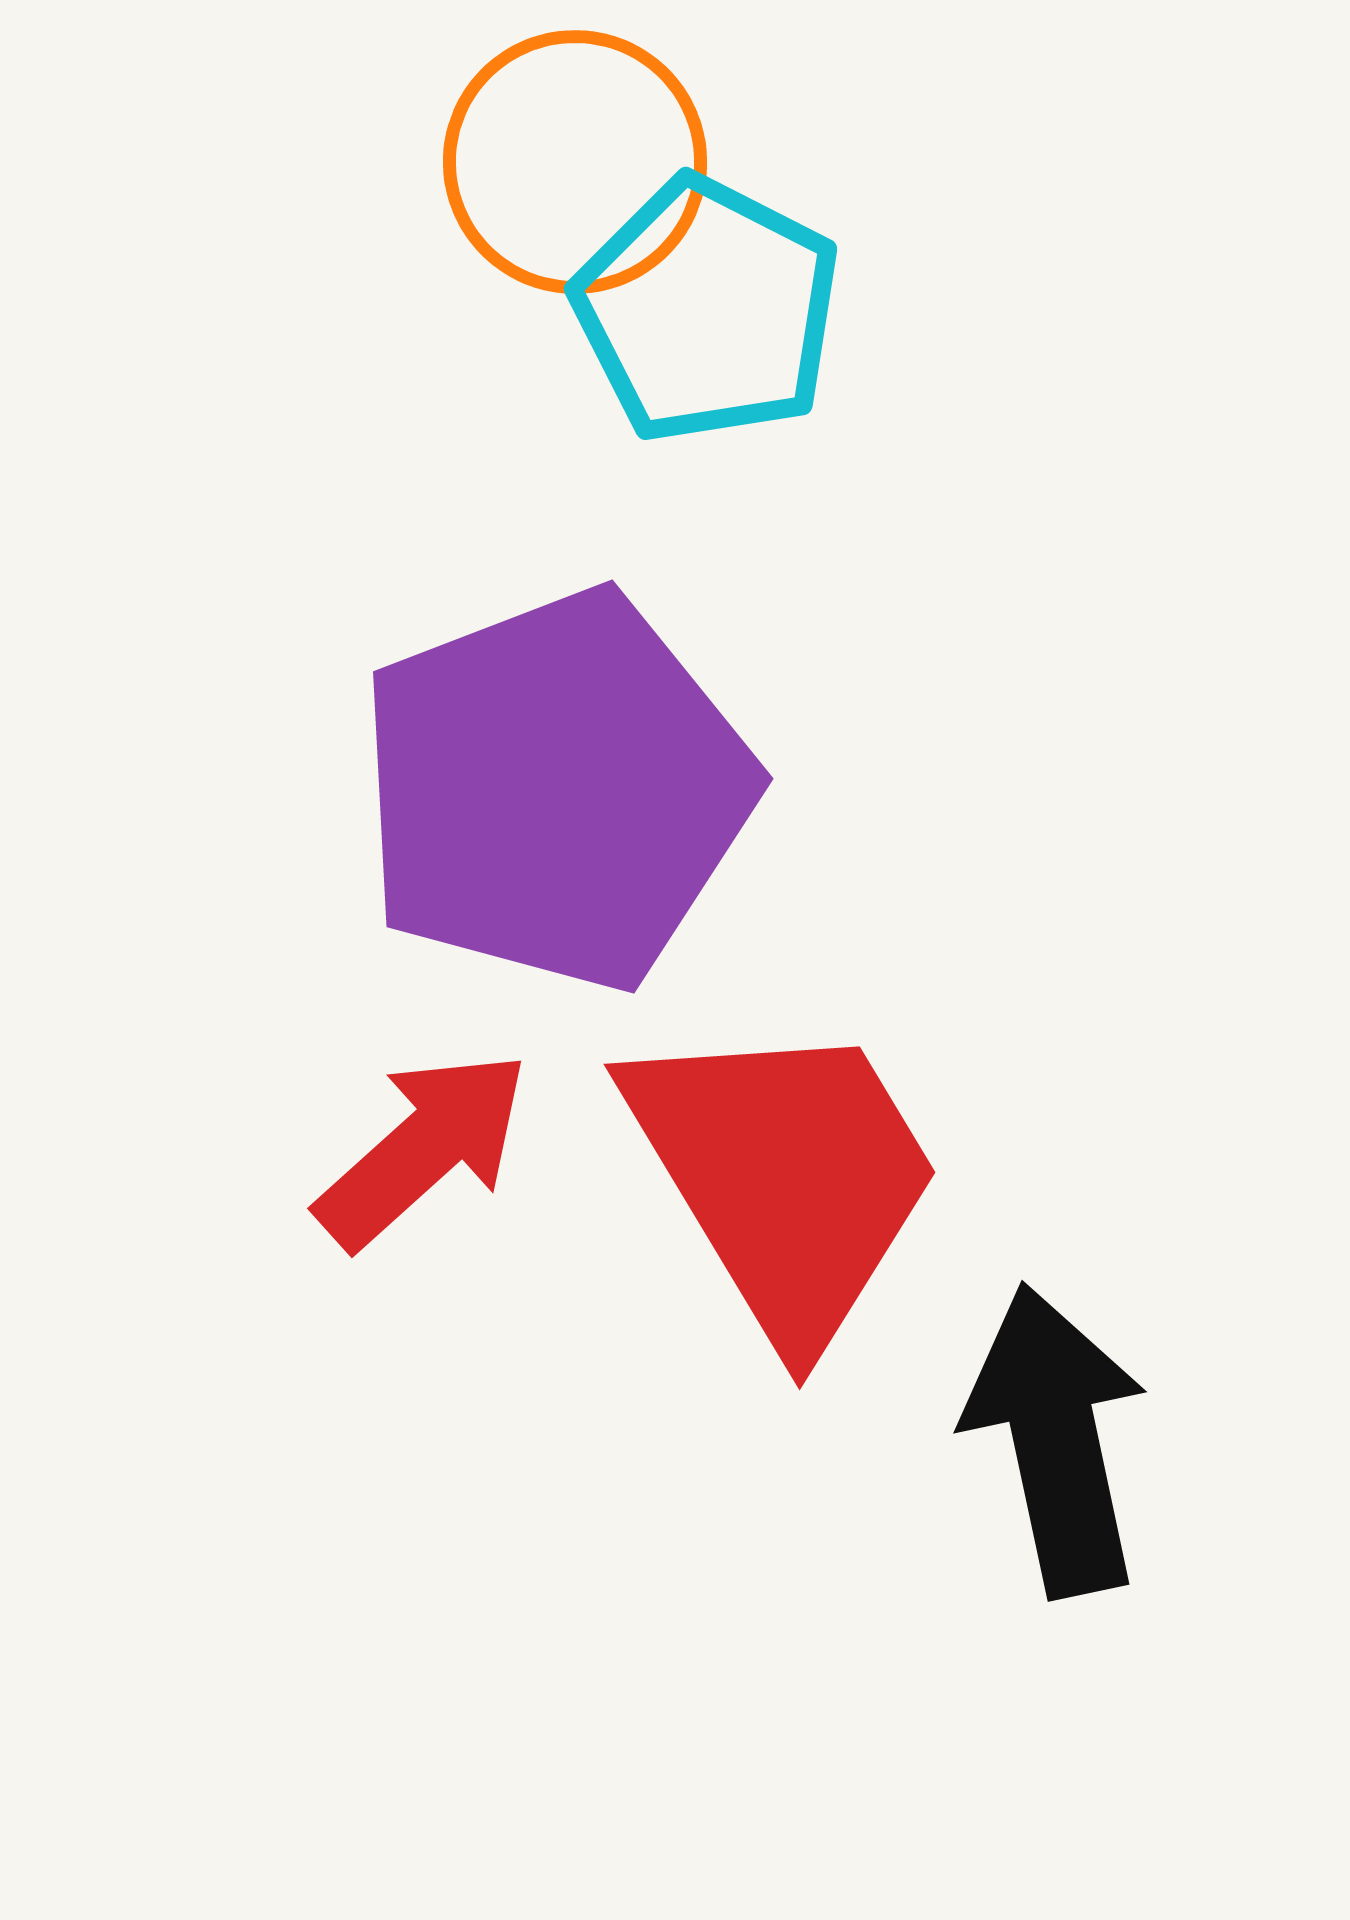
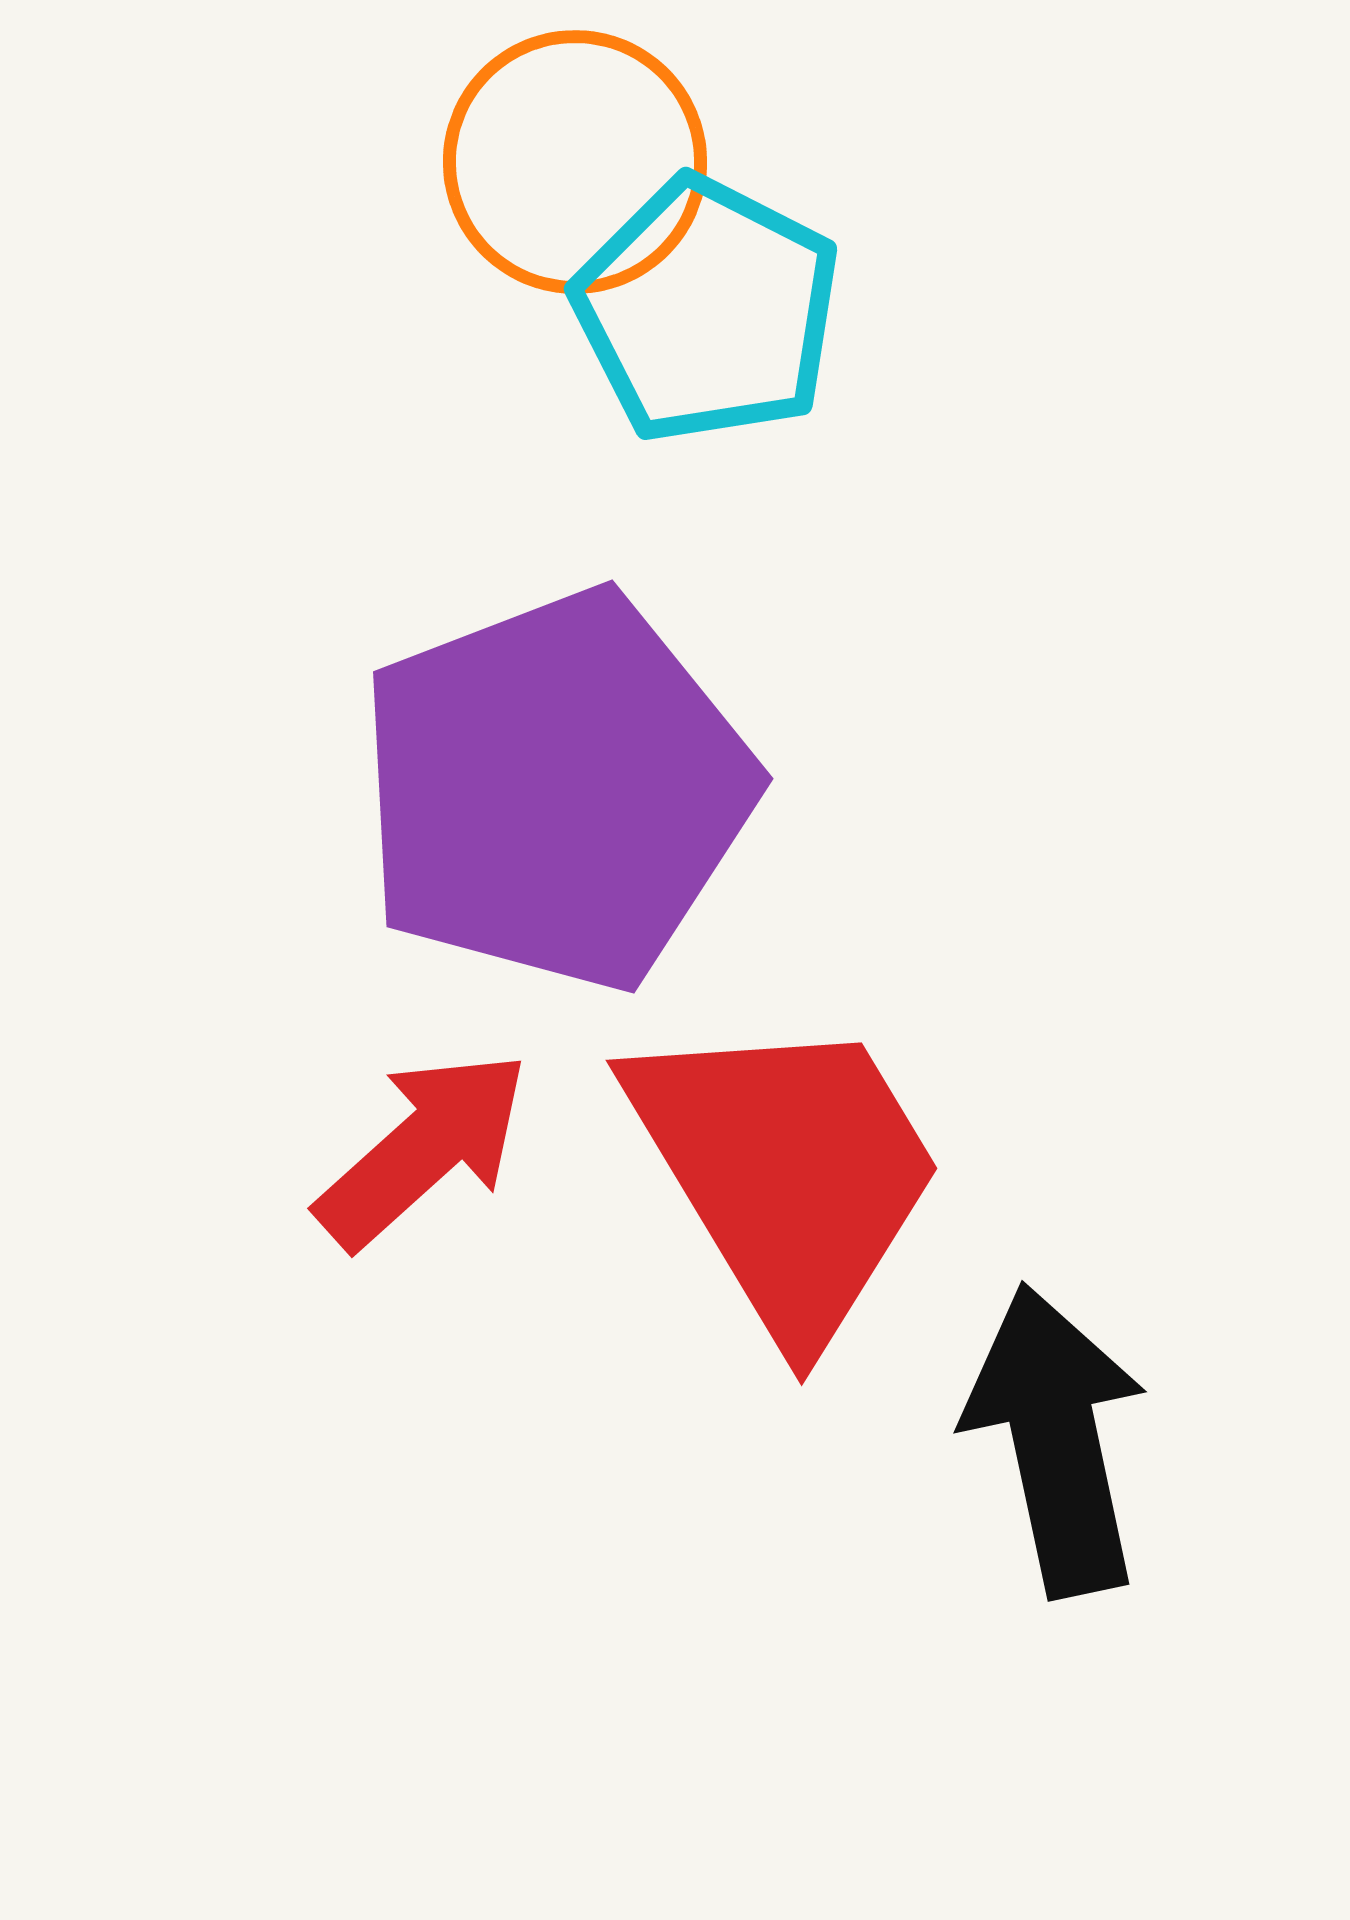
red trapezoid: moved 2 px right, 4 px up
